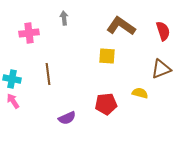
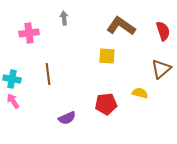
brown triangle: rotated 20 degrees counterclockwise
